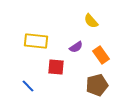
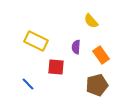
yellow rectangle: rotated 20 degrees clockwise
purple semicircle: rotated 128 degrees clockwise
blue line: moved 2 px up
